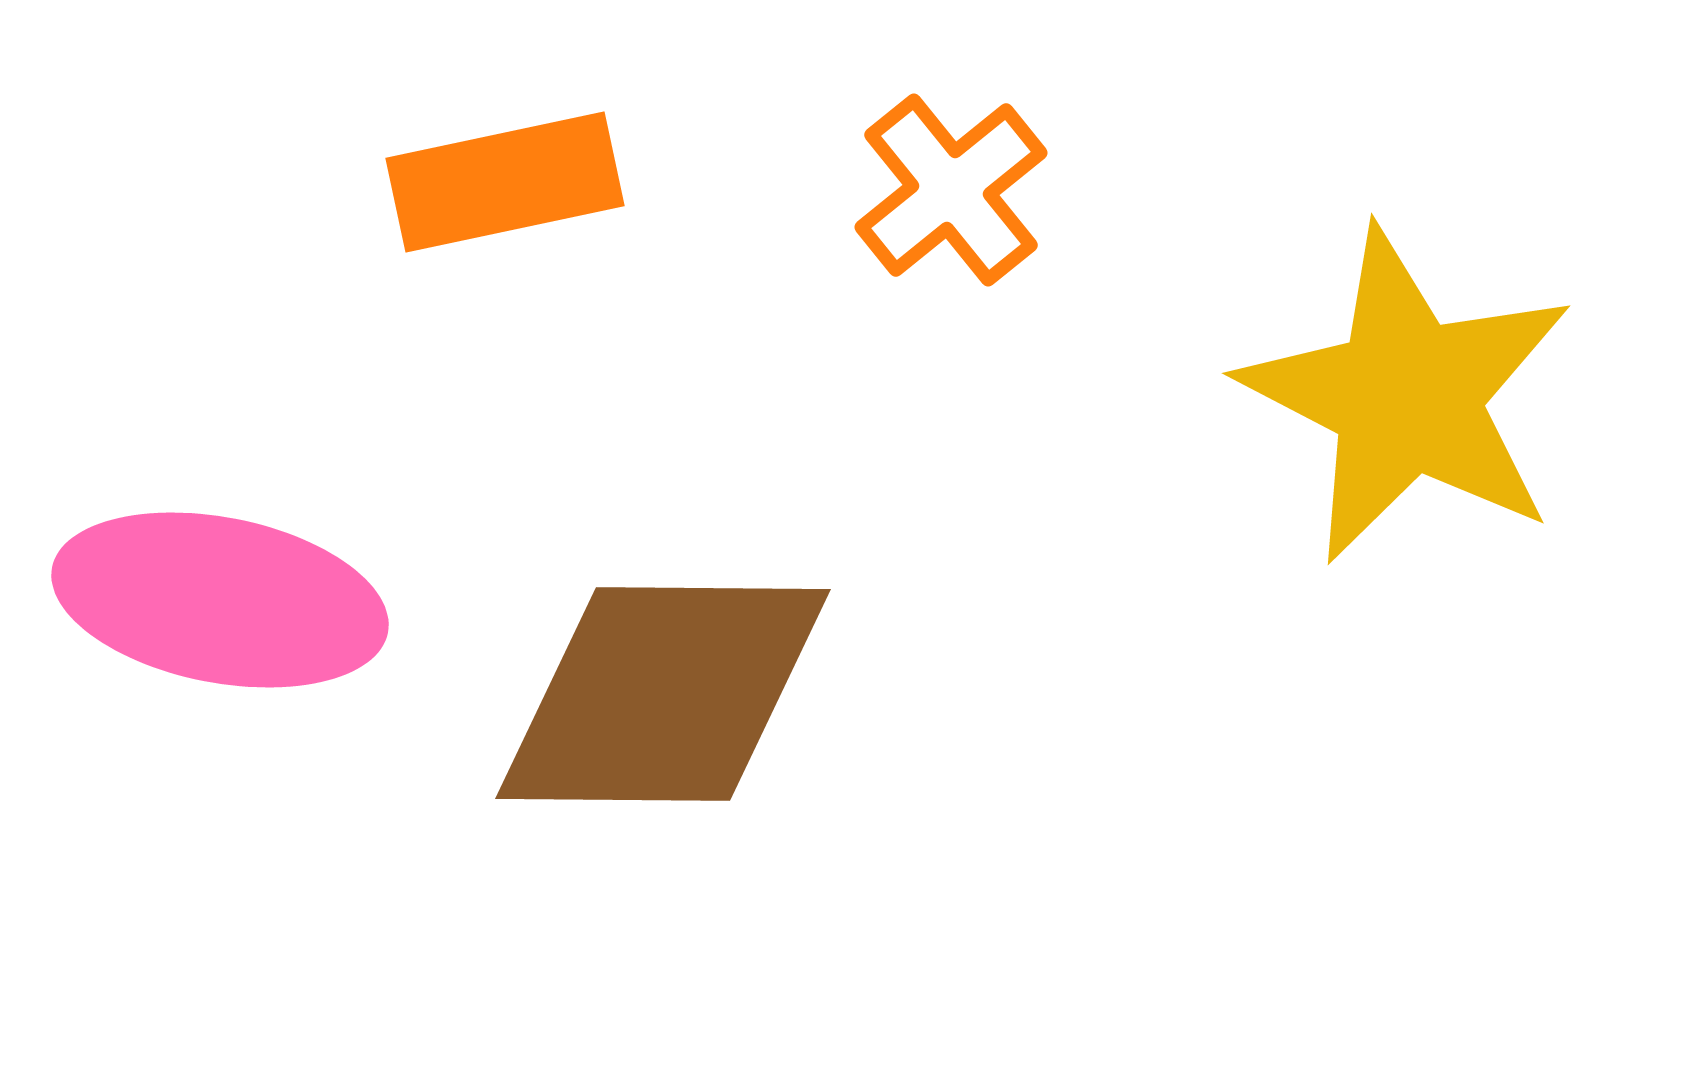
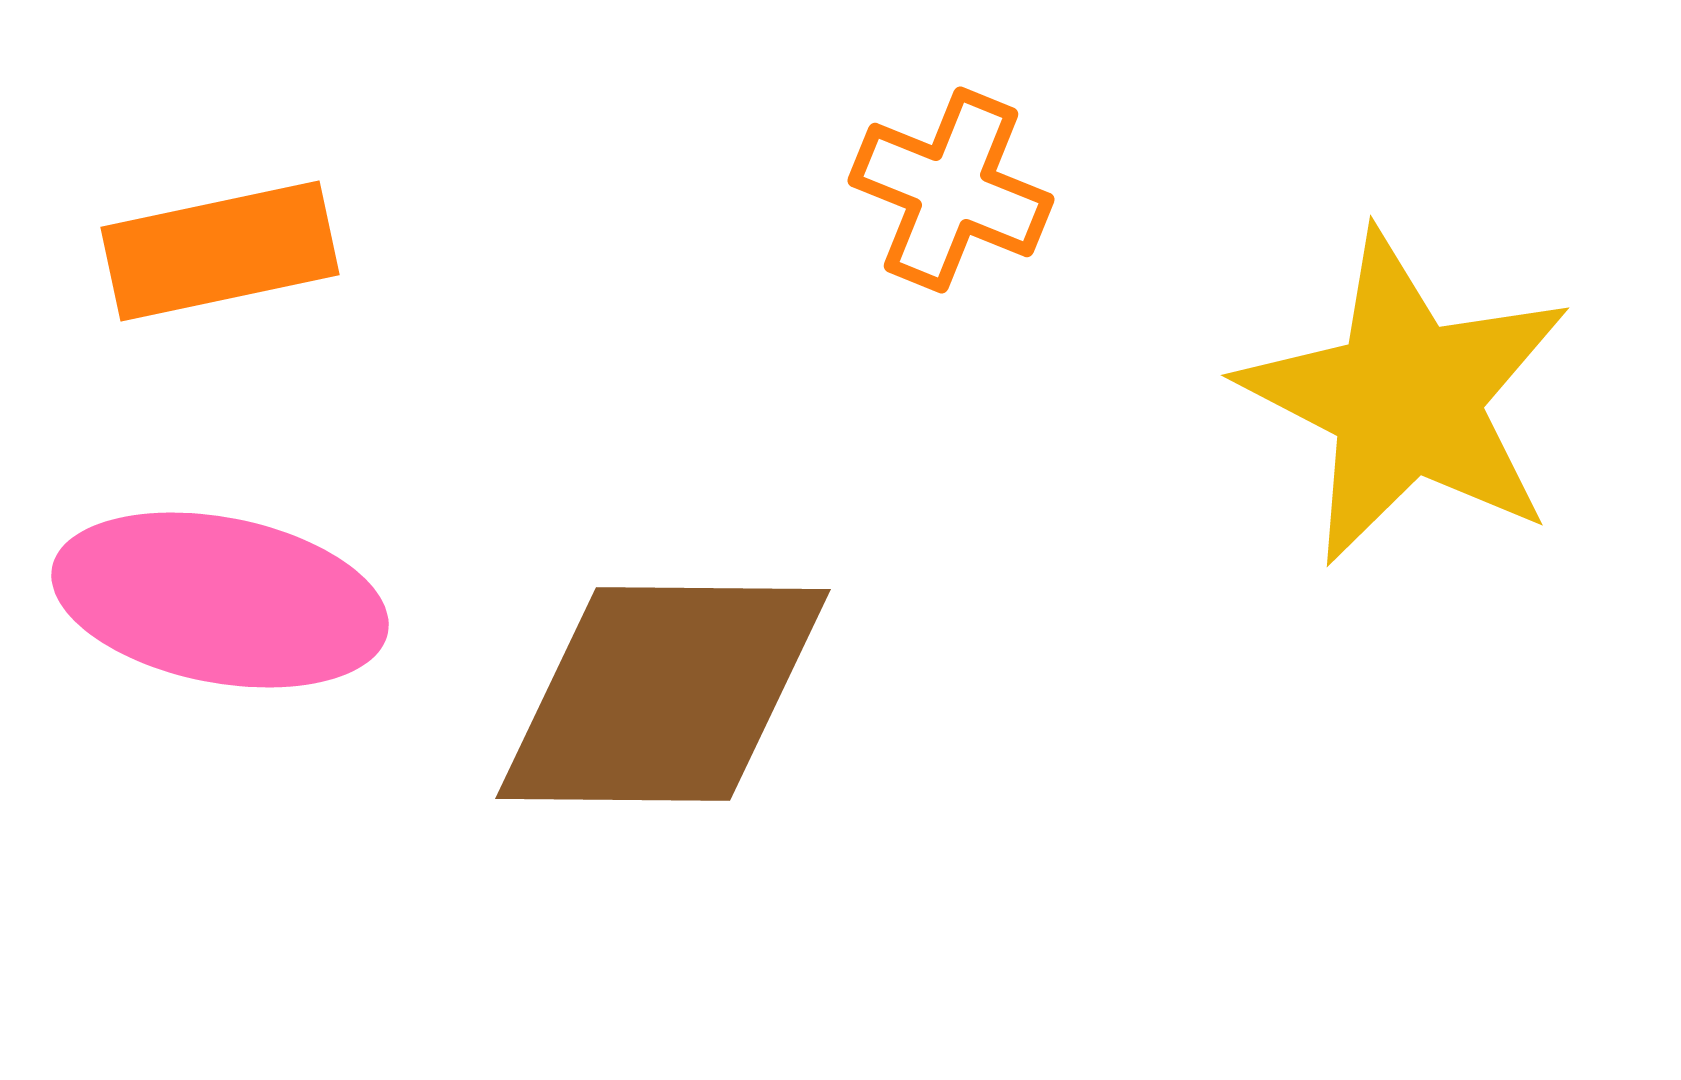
orange rectangle: moved 285 px left, 69 px down
orange cross: rotated 29 degrees counterclockwise
yellow star: moved 1 px left, 2 px down
